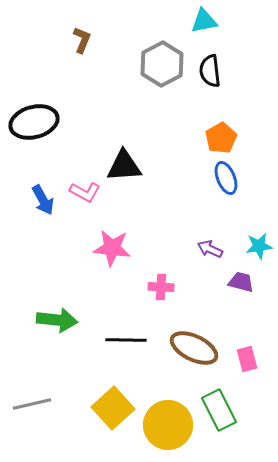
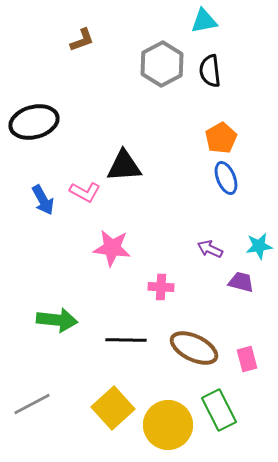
brown L-shape: rotated 48 degrees clockwise
gray line: rotated 15 degrees counterclockwise
